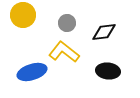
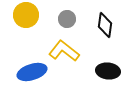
yellow circle: moved 3 px right
gray circle: moved 4 px up
black diamond: moved 1 px right, 7 px up; rotated 75 degrees counterclockwise
yellow L-shape: moved 1 px up
